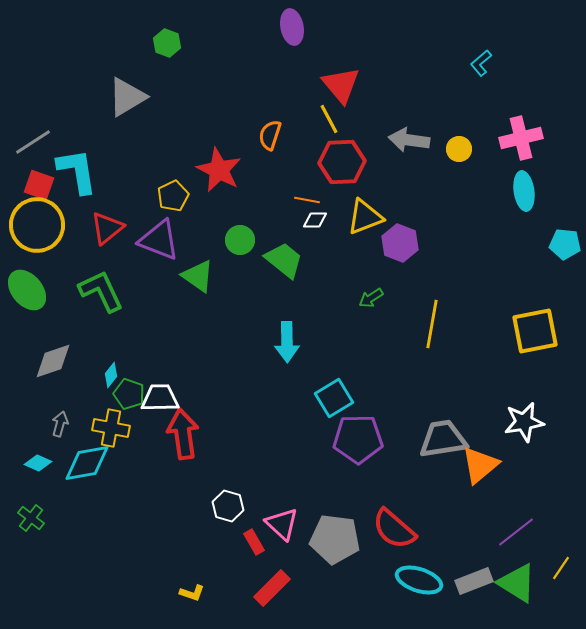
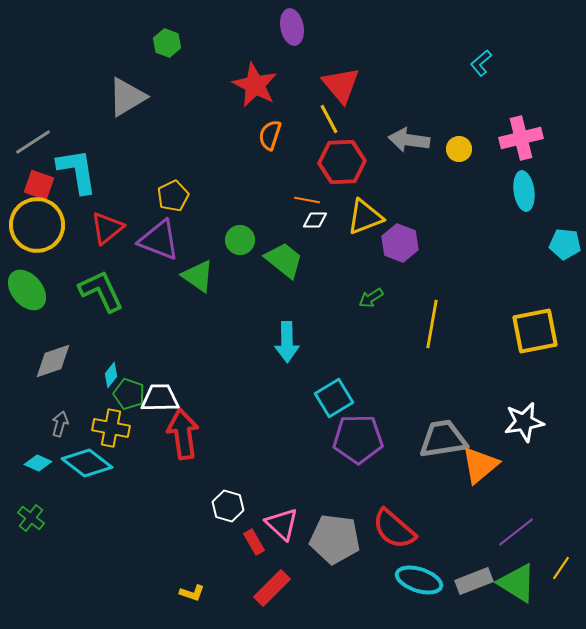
red star at (219, 170): moved 36 px right, 85 px up
cyan diamond at (87, 463): rotated 48 degrees clockwise
